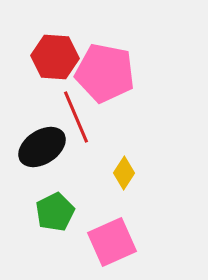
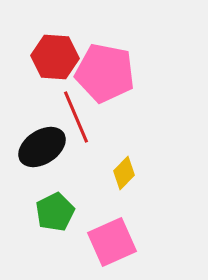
yellow diamond: rotated 12 degrees clockwise
